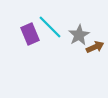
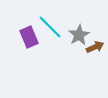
purple rectangle: moved 1 px left, 3 px down
